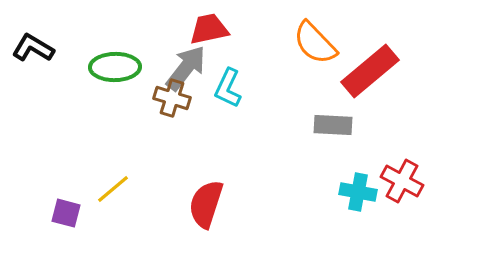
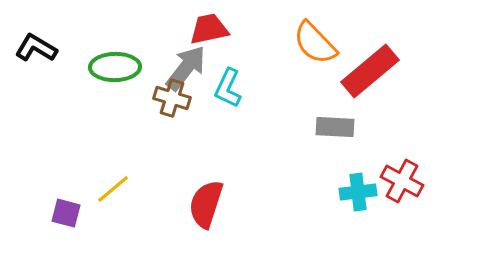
black L-shape: moved 3 px right
gray rectangle: moved 2 px right, 2 px down
cyan cross: rotated 18 degrees counterclockwise
